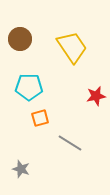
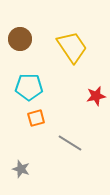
orange square: moved 4 px left
